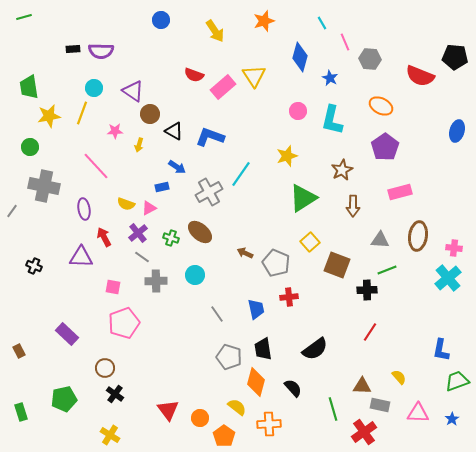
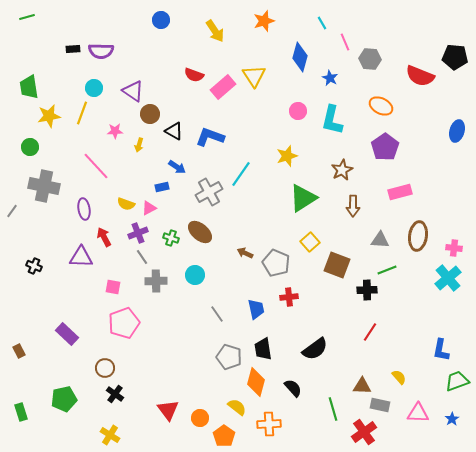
green line at (24, 17): moved 3 px right
purple cross at (138, 233): rotated 18 degrees clockwise
gray line at (142, 257): rotated 21 degrees clockwise
